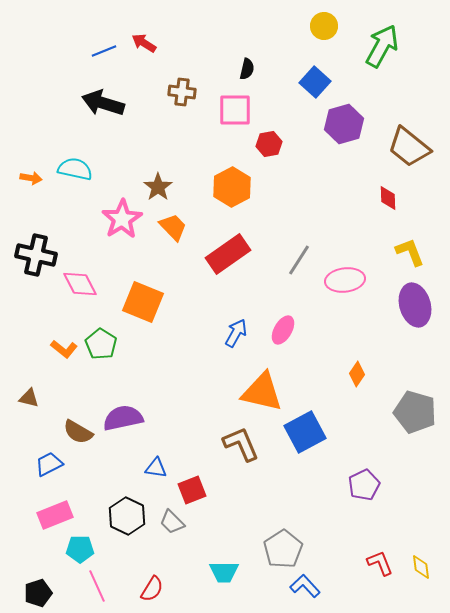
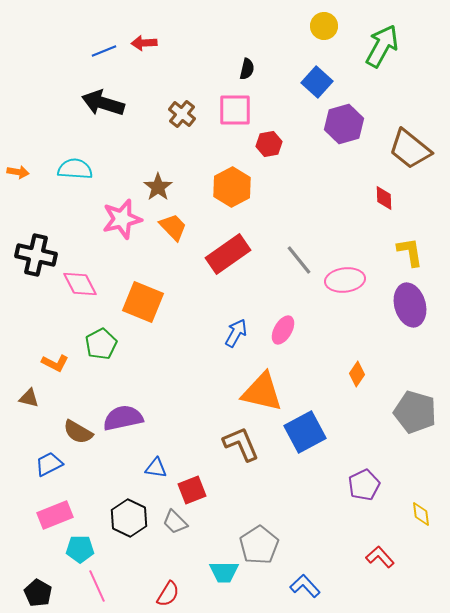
red arrow at (144, 43): rotated 35 degrees counterclockwise
blue square at (315, 82): moved 2 px right
brown cross at (182, 92): moved 22 px down; rotated 32 degrees clockwise
brown trapezoid at (409, 147): moved 1 px right, 2 px down
cyan semicircle at (75, 169): rotated 8 degrees counterclockwise
orange arrow at (31, 178): moved 13 px left, 6 px up
red diamond at (388, 198): moved 4 px left
pink star at (122, 219): rotated 18 degrees clockwise
yellow L-shape at (410, 252): rotated 12 degrees clockwise
gray line at (299, 260): rotated 72 degrees counterclockwise
purple ellipse at (415, 305): moved 5 px left
green pentagon at (101, 344): rotated 12 degrees clockwise
orange L-shape at (64, 349): moved 9 px left, 14 px down; rotated 12 degrees counterclockwise
black hexagon at (127, 516): moved 2 px right, 2 px down
gray trapezoid at (172, 522): moved 3 px right
gray pentagon at (283, 549): moved 24 px left, 4 px up
red L-shape at (380, 563): moved 6 px up; rotated 20 degrees counterclockwise
yellow diamond at (421, 567): moved 53 px up
red semicircle at (152, 589): moved 16 px right, 5 px down
black pentagon at (38, 593): rotated 24 degrees counterclockwise
